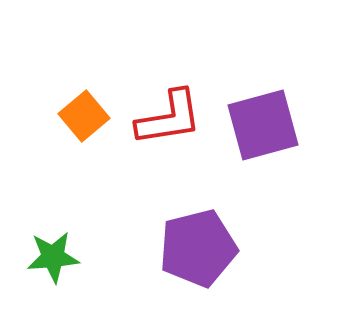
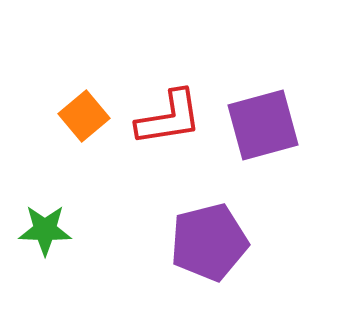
purple pentagon: moved 11 px right, 6 px up
green star: moved 8 px left, 27 px up; rotated 6 degrees clockwise
